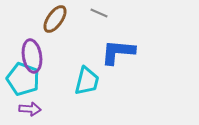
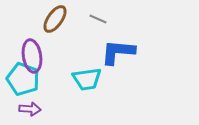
gray line: moved 1 px left, 6 px down
cyan trapezoid: moved 2 px up; rotated 68 degrees clockwise
